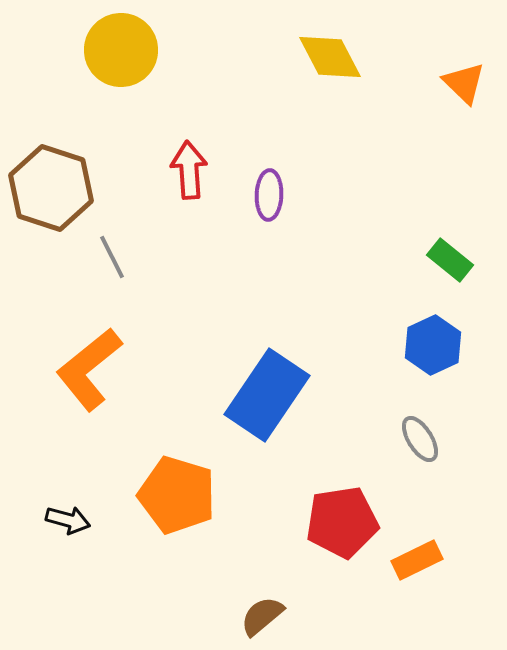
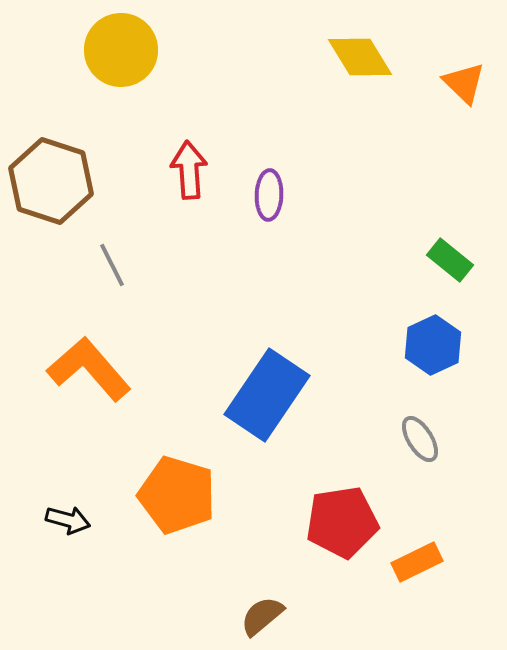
yellow diamond: moved 30 px right; rotated 4 degrees counterclockwise
brown hexagon: moved 7 px up
gray line: moved 8 px down
orange L-shape: rotated 88 degrees clockwise
orange rectangle: moved 2 px down
